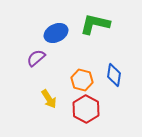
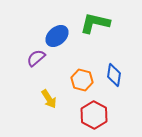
green L-shape: moved 1 px up
blue ellipse: moved 1 px right, 3 px down; rotated 15 degrees counterclockwise
red hexagon: moved 8 px right, 6 px down
